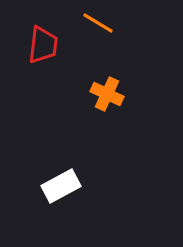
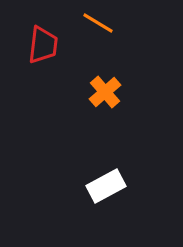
orange cross: moved 2 px left, 2 px up; rotated 24 degrees clockwise
white rectangle: moved 45 px right
